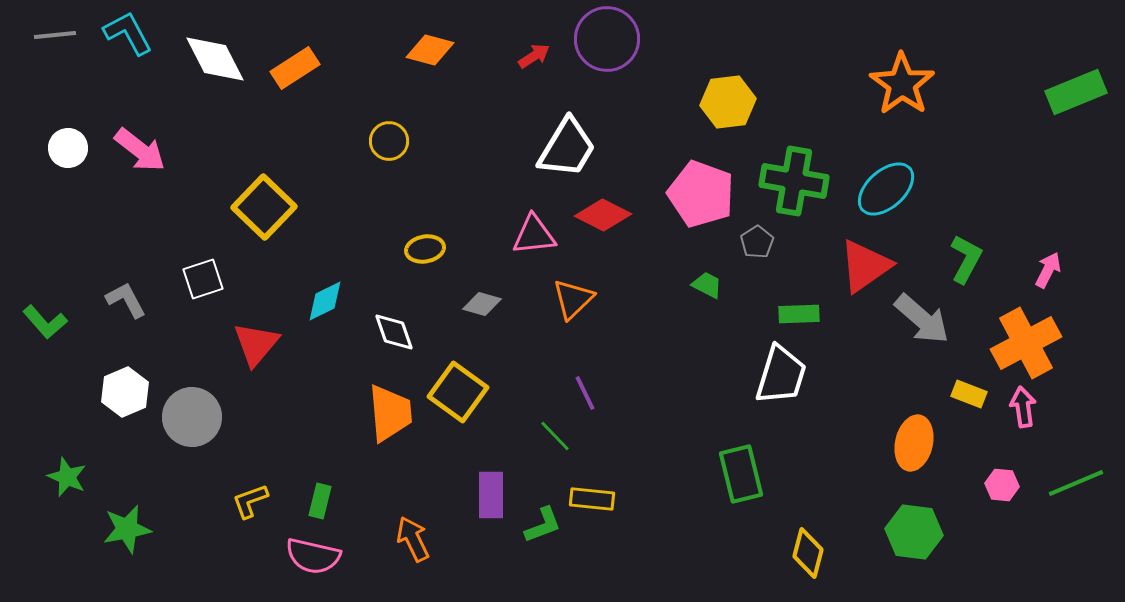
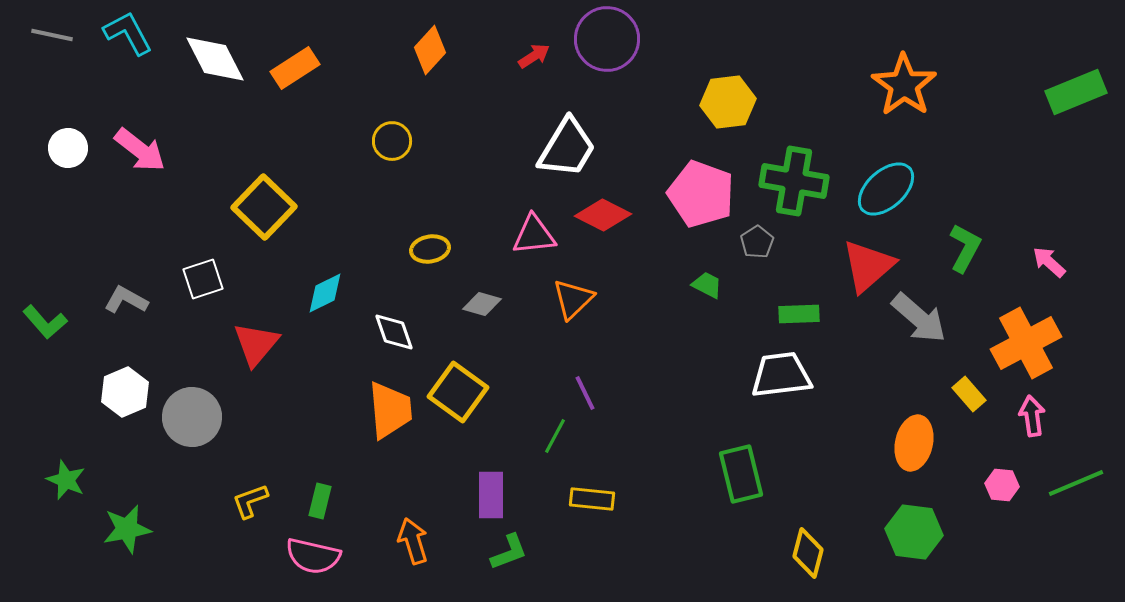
gray line at (55, 35): moved 3 px left; rotated 18 degrees clockwise
orange diamond at (430, 50): rotated 63 degrees counterclockwise
orange star at (902, 84): moved 2 px right, 1 px down
yellow circle at (389, 141): moved 3 px right
yellow ellipse at (425, 249): moved 5 px right
green L-shape at (966, 259): moved 1 px left, 11 px up
red triangle at (865, 266): moved 3 px right; rotated 6 degrees counterclockwise
pink arrow at (1048, 270): moved 1 px right, 8 px up; rotated 75 degrees counterclockwise
gray L-shape at (126, 300): rotated 33 degrees counterclockwise
cyan diamond at (325, 301): moved 8 px up
gray arrow at (922, 319): moved 3 px left, 1 px up
white trapezoid at (781, 375): rotated 114 degrees counterclockwise
yellow rectangle at (969, 394): rotated 28 degrees clockwise
pink arrow at (1023, 407): moved 9 px right, 9 px down
orange trapezoid at (390, 413): moved 3 px up
green line at (555, 436): rotated 72 degrees clockwise
green star at (67, 477): moved 1 px left, 3 px down
green L-shape at (543, 525): moved 34 px left, 27 px down
orange arrow at (413, 539): moved 2 px down; rotated 9 degrees clockwise
